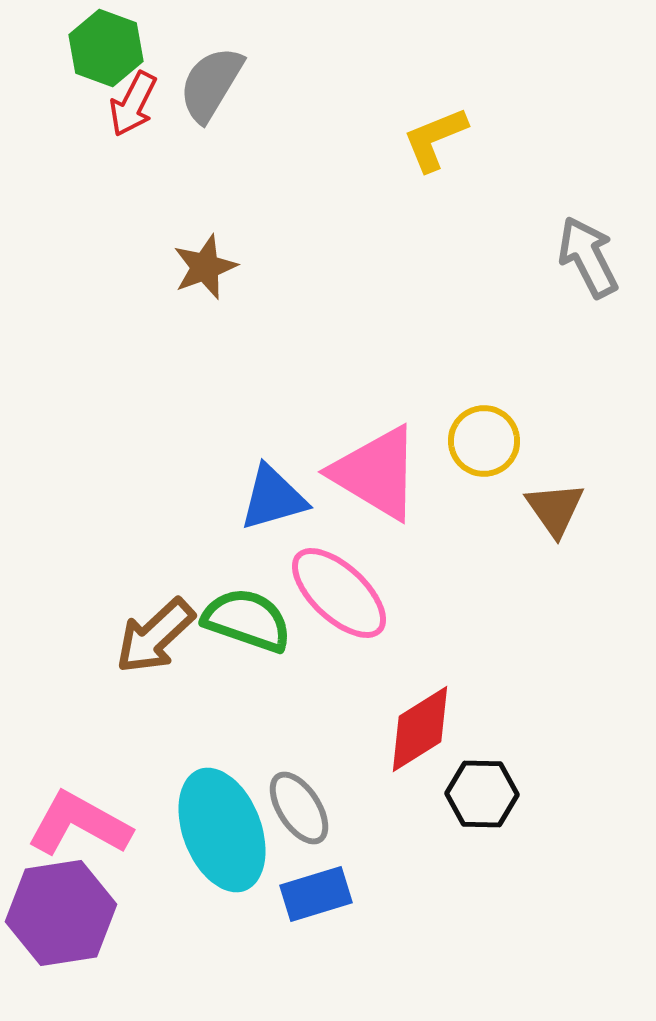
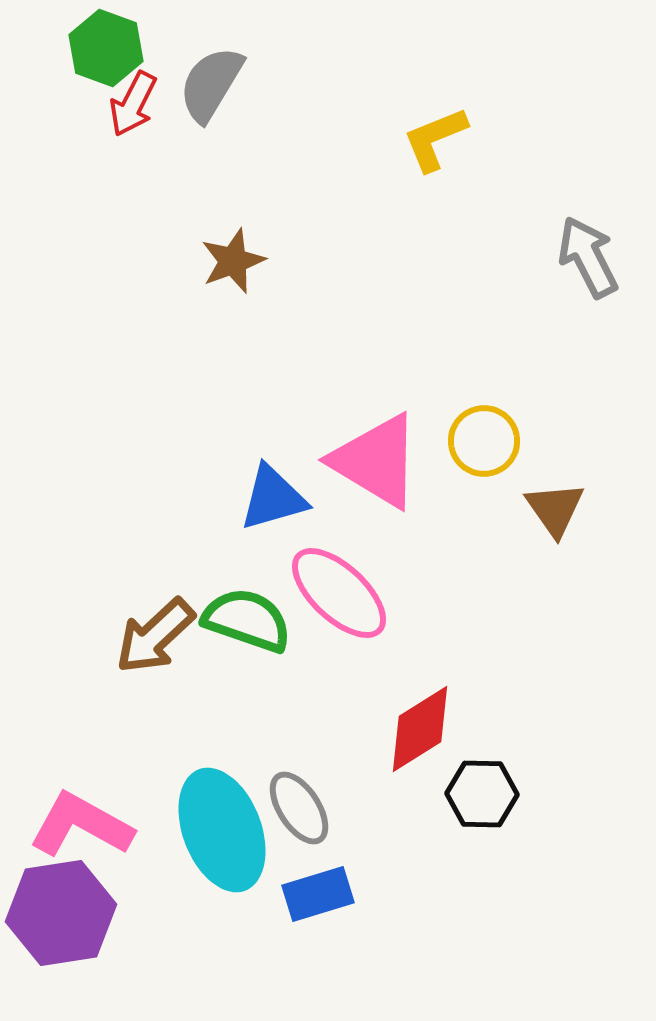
brown star: moved 28 px right, 6 px up
pink triangle: moved 12 px up
pink L-shape: moved 2 px right, 1 px down
blue rectangle: moved 2 px right
